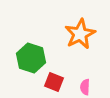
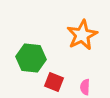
orange star: moved 2 px right, 1 px down
green hexagon: rotated 12 degrees counterclockwise
